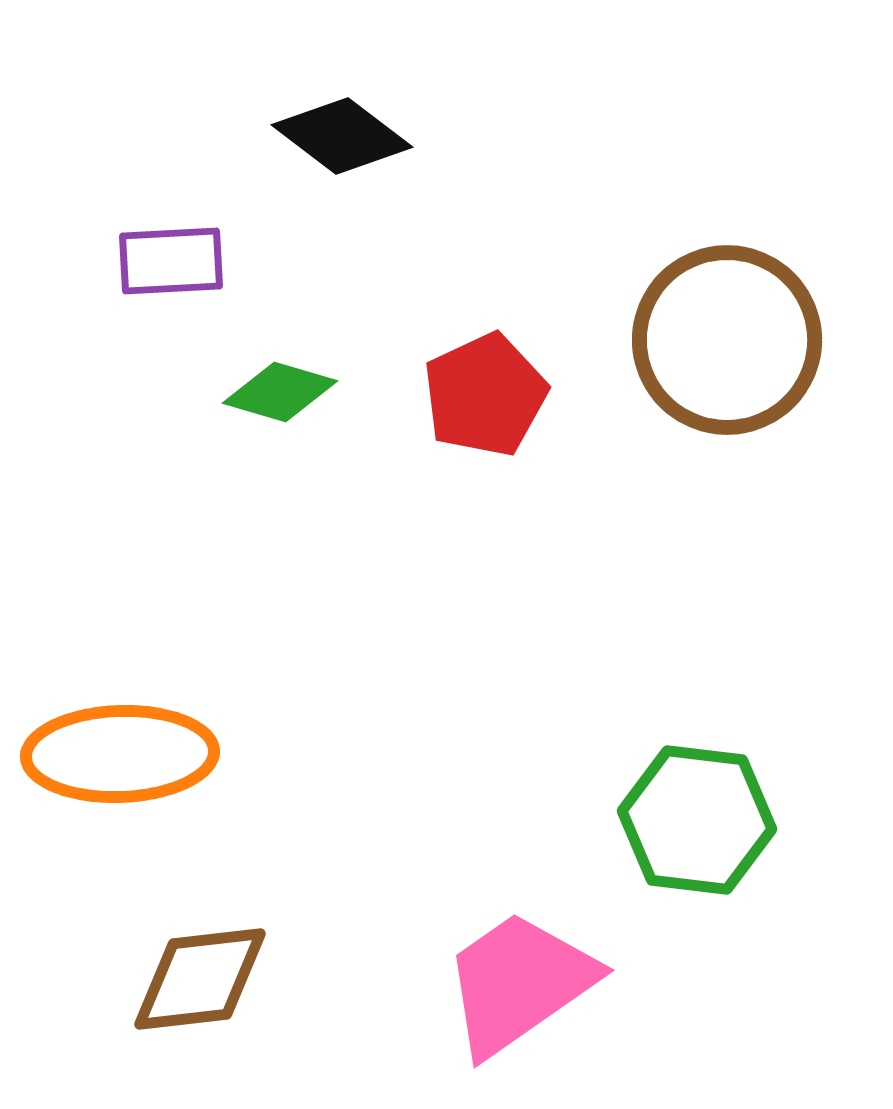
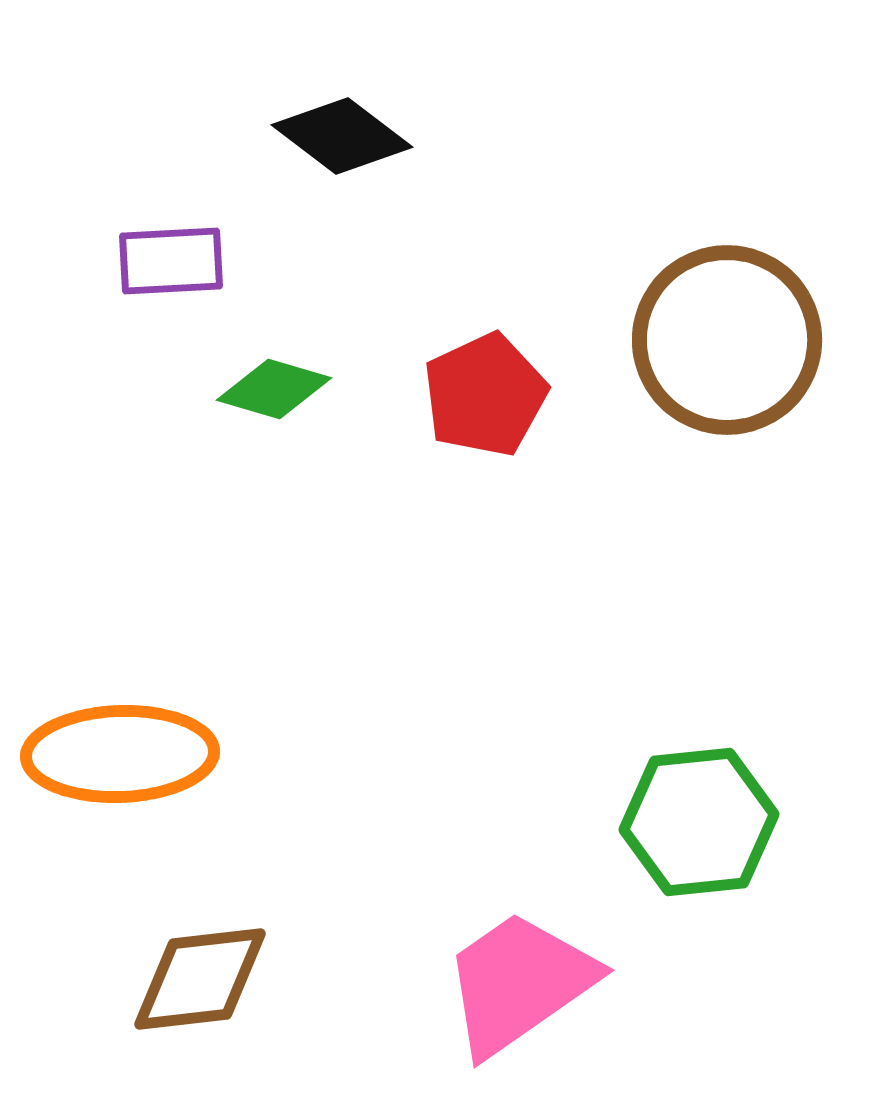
green diamond: moved 6 px left, 3 px up
green hexagon: moved 2 px right, 2 px down; rotated 13 degrees counterclockwise
